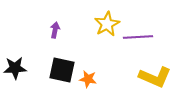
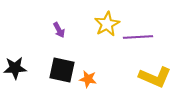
purple arrow: moved 4 px right; rotated 140 degrees clockwise
